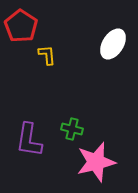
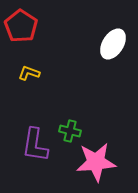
yellow L-shape: moved 18 px left, 18 px down; rotated 65 degrees counterclockwise
green cross: moved 2 px left, 2 px down
purple L-shape: moved 6 px right, 5 px down
pink star: rotated 9 degrees clockwise
